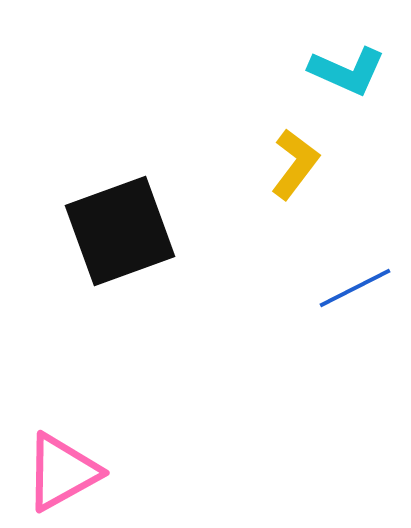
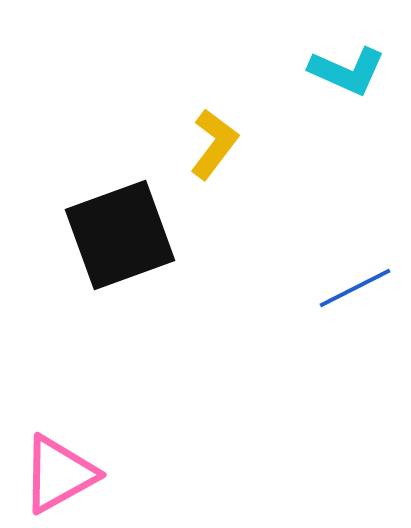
yellow L-shape: moved 81 px left, 20 px up
black square: moved 4 px down
pink triangle: moved 3 px left, 2 px down
